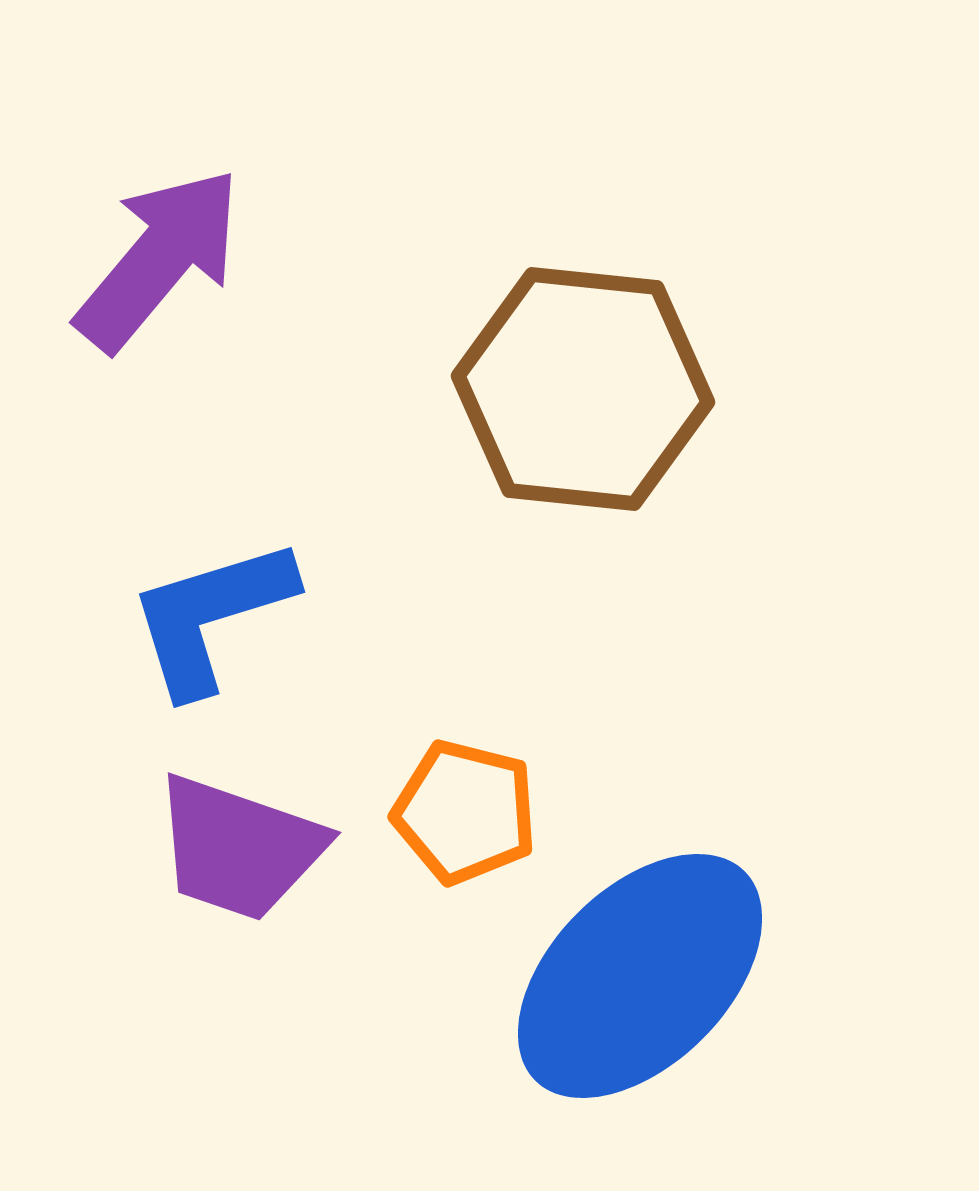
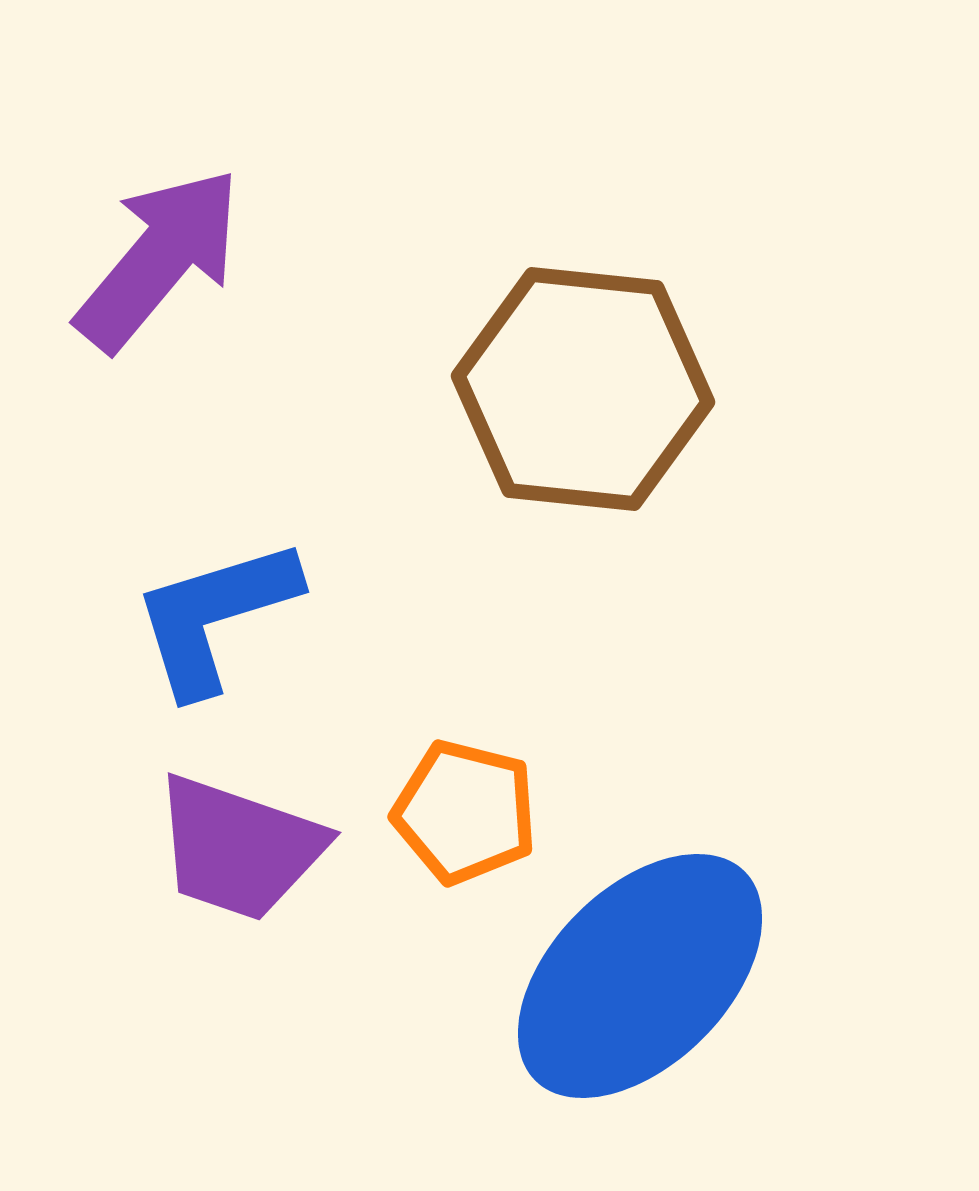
blue L-shape: moved 4 px right
